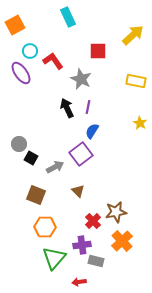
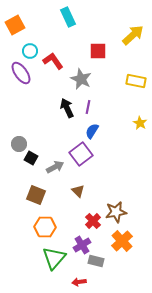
purple cross: rotated 24 degrees counterclockwise
